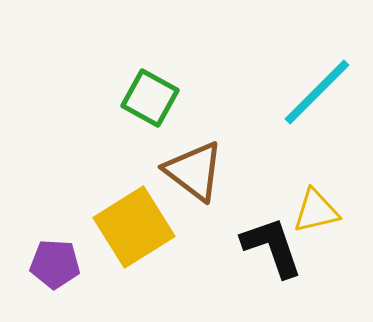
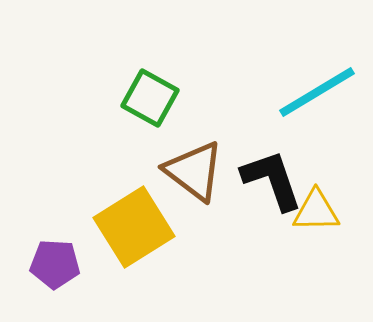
cyan line: rotated 14 degrees clockwise
yellow triangle: rotated 12 degrees clockwise
black L-shape: moved 67 px up
